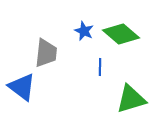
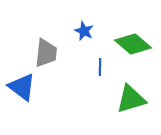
green diamond: moved 12 px right, 10 px down
